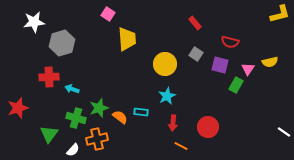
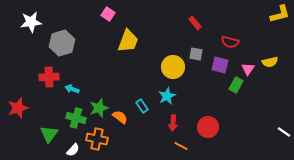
white star: moved 3 px left
yellow trapezoid: moved 1 px right, 2 px down; rotated 25 degrees clockwise
gray square: rotated 24 degrees counterclockwise
yellow circle: moved 8 px right, 3 px down
cyan rectangle: moved 1 px right, 6 px up; rotated 48 degrees clockwise
orange cross: rotated 25 degrees clockwise
